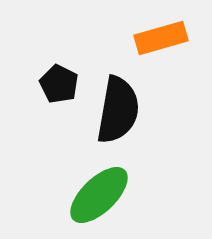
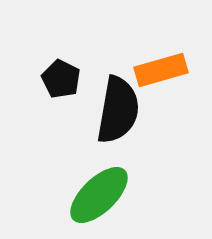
orange rectangle: moved 32 px down
black pentagon: moved 2 px right, 5 px up
